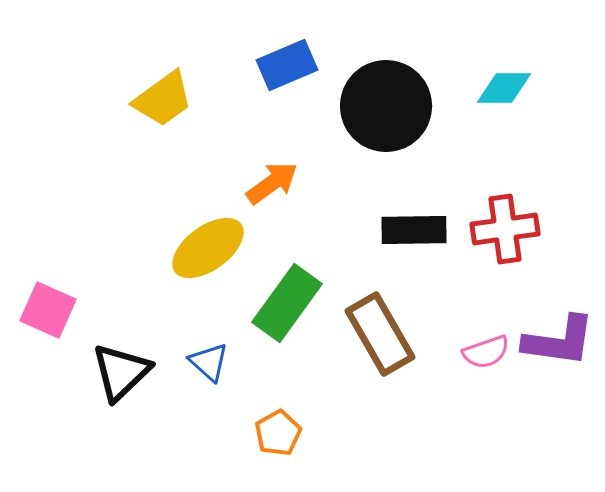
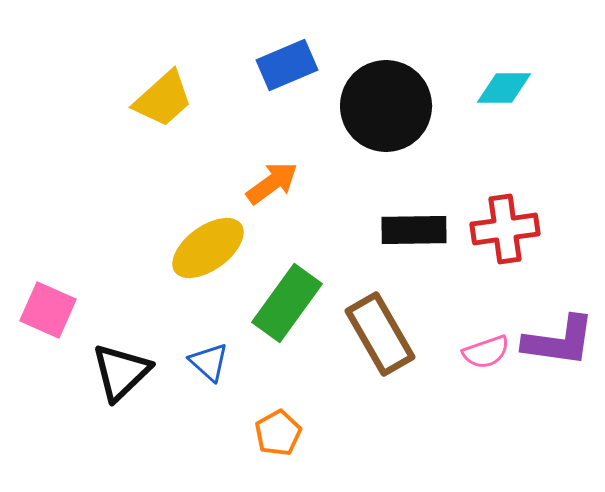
yellow trapezoid: rotated 6 degrees counterclockwise
